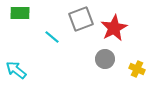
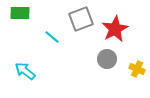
red star: moved 1 px right, 1 px down
gray circle: moved 2 px right
cyan arrow: moved 9 px right, 1 px down
